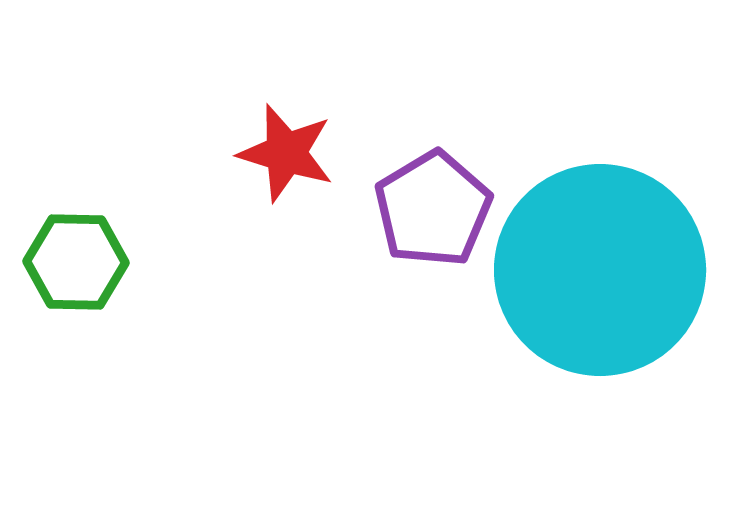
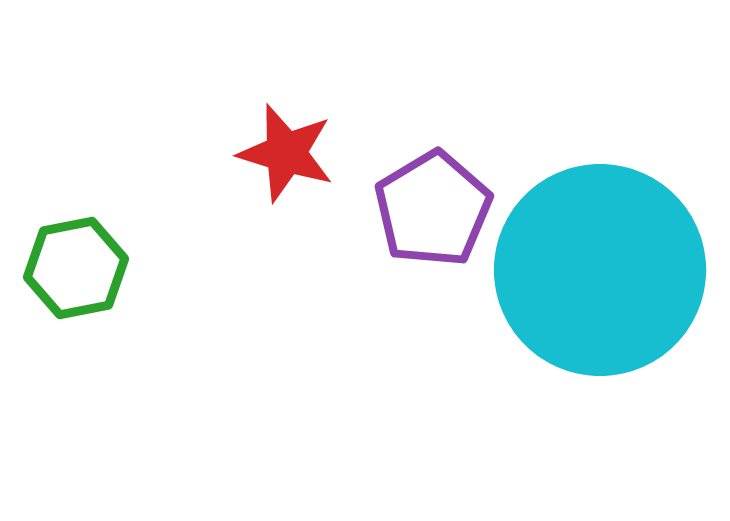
green hexagon: moved 6 px down; rotated 12 degrees counterclockwise
